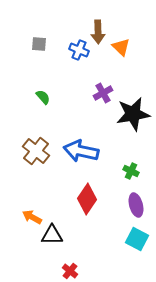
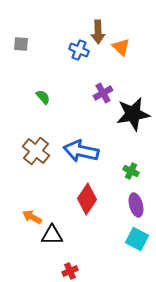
gray square: moved 18 px left
red cross: rotated 28 degrees clockwise
